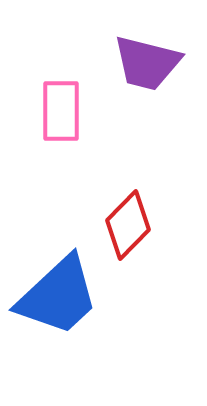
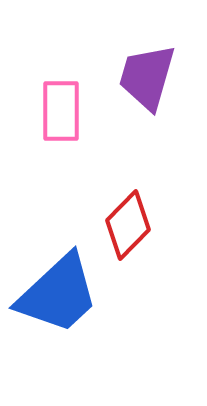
purple trapezoid: moved 14 px down; rotated 92 degrees clockwise
blue trapezoid: moved 2 px up
